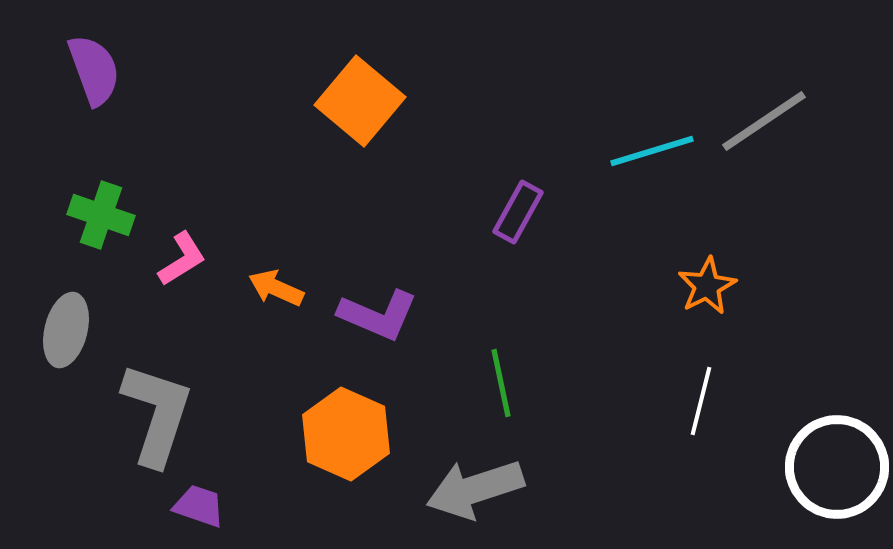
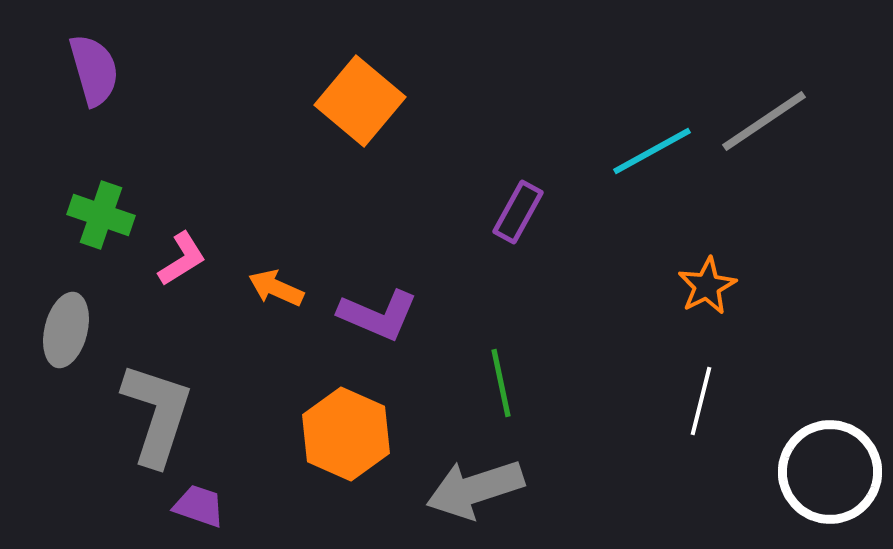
purple semicircle: rotated 4 degrees clockwise
cyan line: rotated 12 degrees counterclockwise
white circle: moved 7 px left, 5 px down
